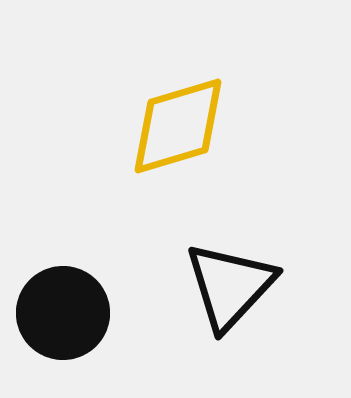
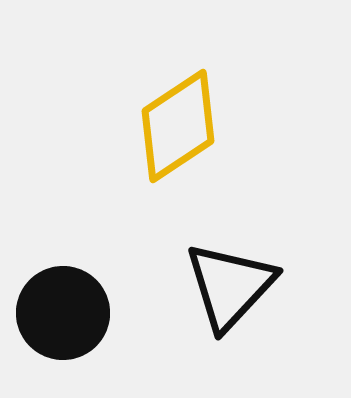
yellow diamond: rotated 17 degrees counterclockwise
